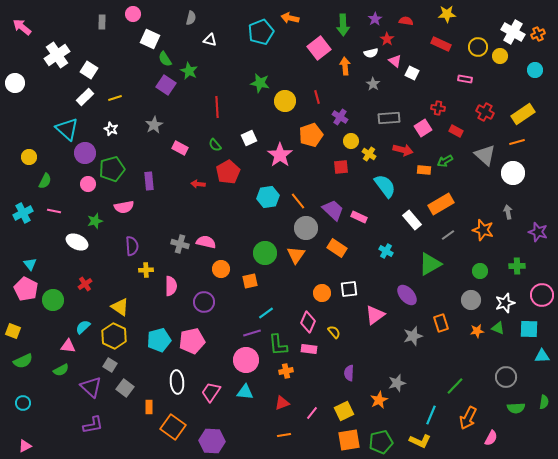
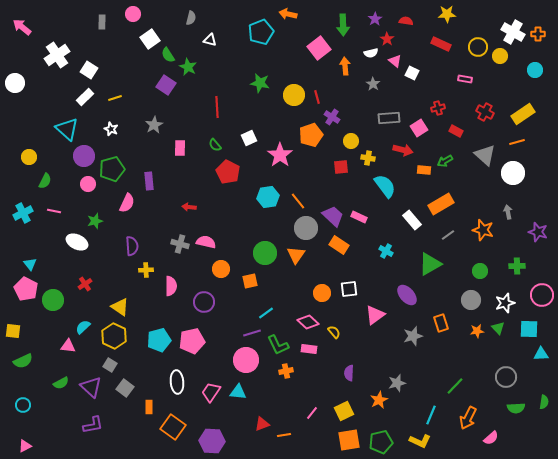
orange arrow at (290, 18): moved 2 px left, 4 px up
orange cross at (538, 34): rotated 24 degrees clockwise
white square at (150, 39): rotated 30 degrees clockwise
green semicircle at (165, 59): moved 3 px right, 4 px up
green star at (189, 71): moved 1 px left, 4 px up
yellow circle at (285, 101): moved 9 px right, 6 px up
red cross at (438, 108): rotated 24 degrees counterclockwise
purple cross at (340, 117): moved 8 px left
pink square at (423, 128): moved 4 px left
pink rectangle at (180, 148): rotated 63 degrees clockwise
purple circle at (85, 153): moved 1 px left, 3 px down
yellow cross at (369, 154): moved 1 px left, 4 px down; rotated 24 degrees counterclockwise
red pentagon at (228, 172): rotated 15 degrees counterclockwise
red arrow at (198, 184): moved 9 px left, 23 px down
pink semicircle at (124, 207): moved 3 px right, 4 px up; rotated 54 degrees counterclockwise
purple trapezoid at (333, 210): moved 6 px down
orange rectangle at (337, 248): moved 2 px right, 3 px up
pink diamond at (308, 322): rotated 70 degrees counterclockwise
green triangle at (498, 328): rotated 24 degrees clockwise
yellow square at (13, 331): rotated 14 degrees counterclockwise
green L-shape at (278, 345): rotated 20 degrees counterclockwise
cyan triangle at (542, 356): moved 1 px left, 2 px up
green semicircle at (61, 370): moved 13 px down
cyan triangle at (245, 392): moved 7 px left
cyan circle at (23, 403): moved 2 px down
red triangle at (282, 403): moved 20 px left, 21 px down
pink semicircle at (491, 438): rotated 21 degrees clockwise
